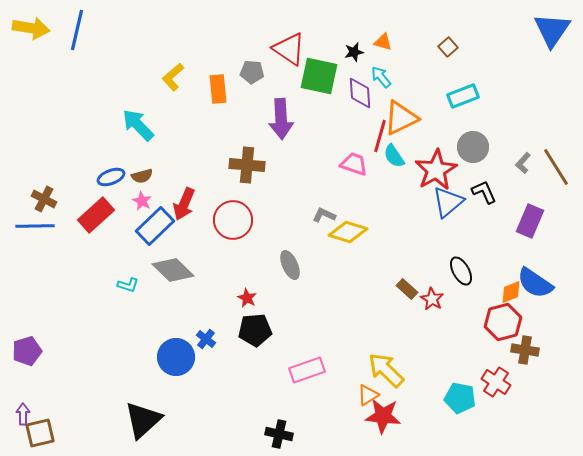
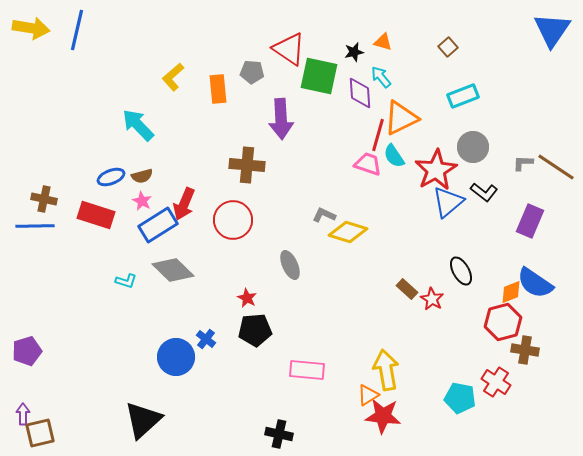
red line at (380, 136): moved 2 px left, 1 px up
gray L-shape at (523, 163): rotated 50 degrees clockwise
pink trapezoid at (354, 164): moved 14 px right
brown line at (556, 167): rotated 24 degrees counterclockwise
black L-shape at (484, 192): rotated 152 degrees clockwise
brown cross at (44, 199): rotated 15 degrees counterclockwise
red rectangle at (96, 215): rotated 60 degrees clockwise
blue rectangle at (155, 226): moved 3 px right, 1 px up; rotated 12 degrees clockwise
cyan L-shape at (128, 285): moved 2 px left, 4 px up
pink rectangle at (307, 370): rotated 24 degrees clockwise
yellow arrow at (386, 370): rotated 36 degrees clockwise
